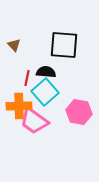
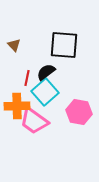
black semicircle: rotated 42 degrees counterclockwise
orange cross: moved 2 px left
